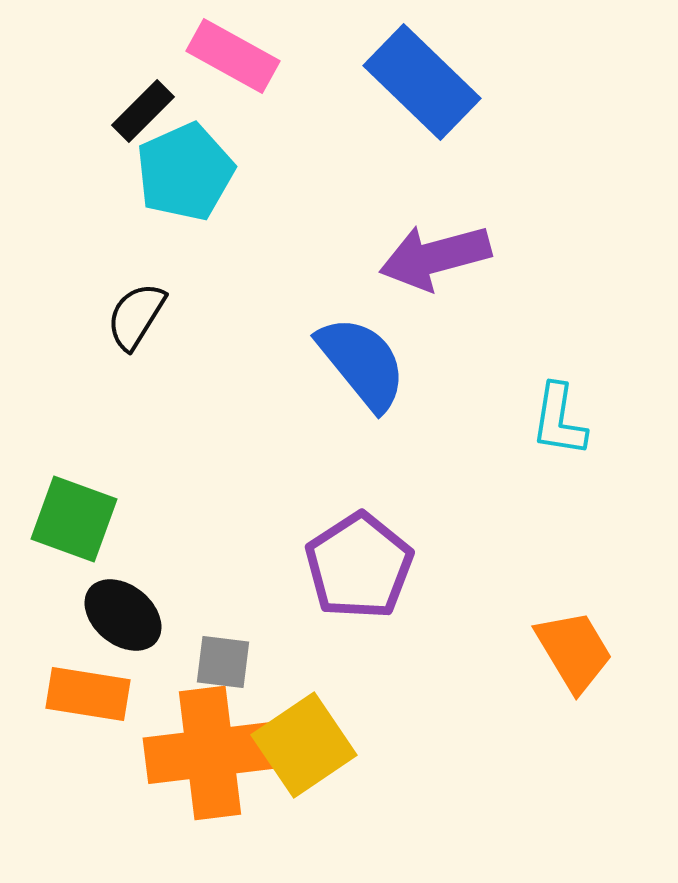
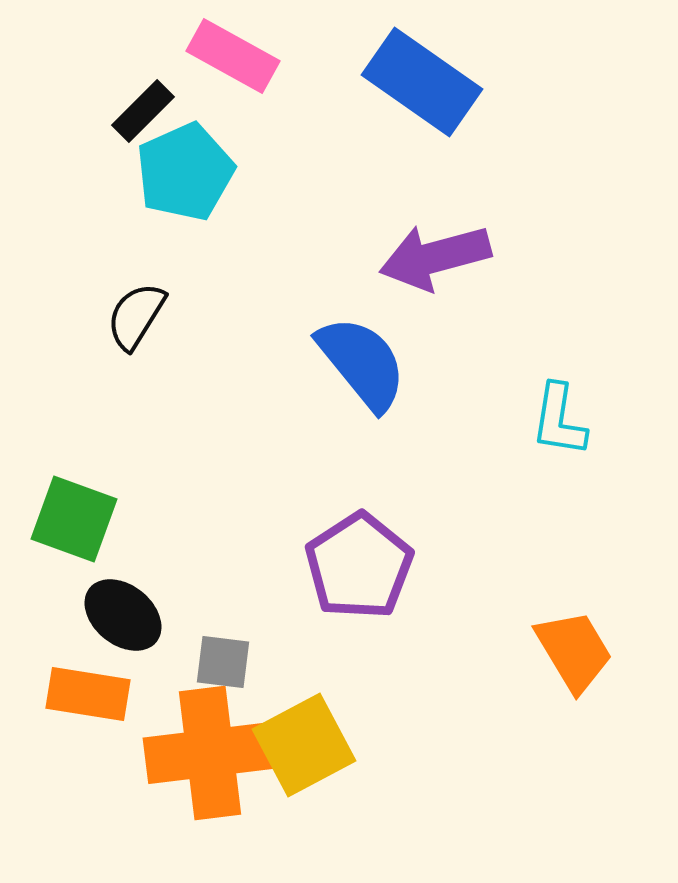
blue rectangle: rotated 9 degrees counterclockwise
yellow square: rotated 6 degrees clockwise
